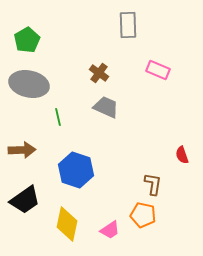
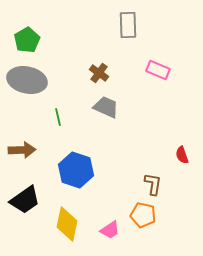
gray ellipse: moved 2 px left, 4 px up
